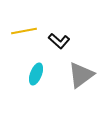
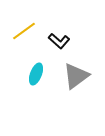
yellow line: rotated 25 degrees counterclockwise
gray triangle: moved 5 px left, 1 px down
